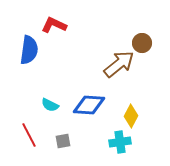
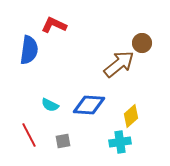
yellow diamond: rotated 20 degrees clockwise
